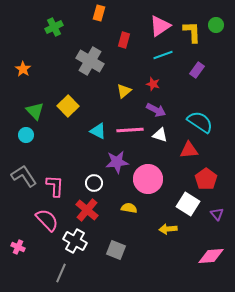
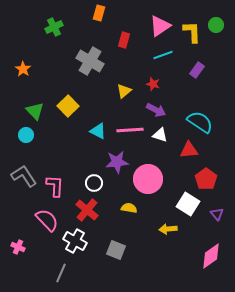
pink diamond: rotated 32 degrees counterclockwise
